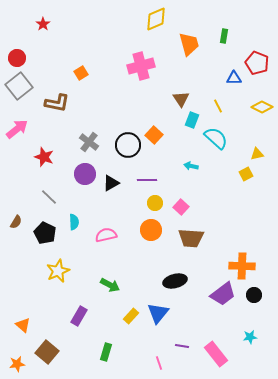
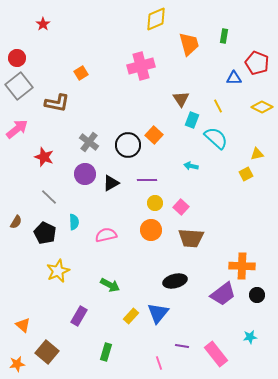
black circle at (254, 295): moved 3 px right
